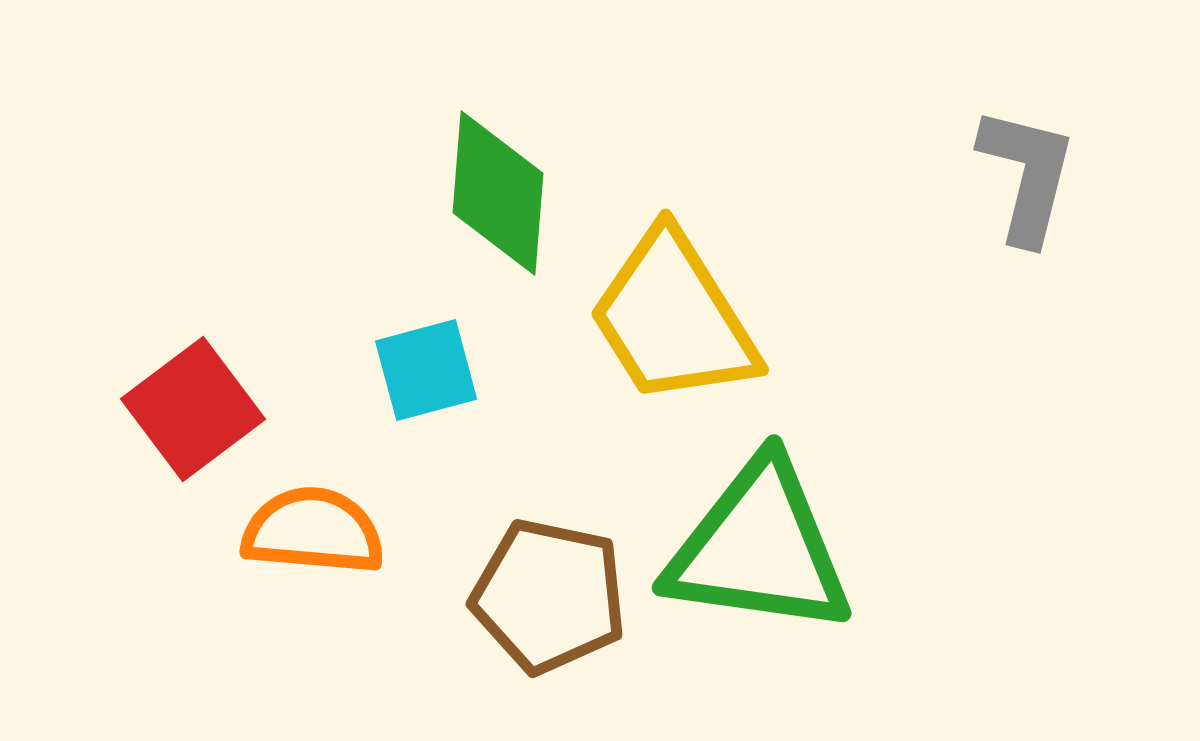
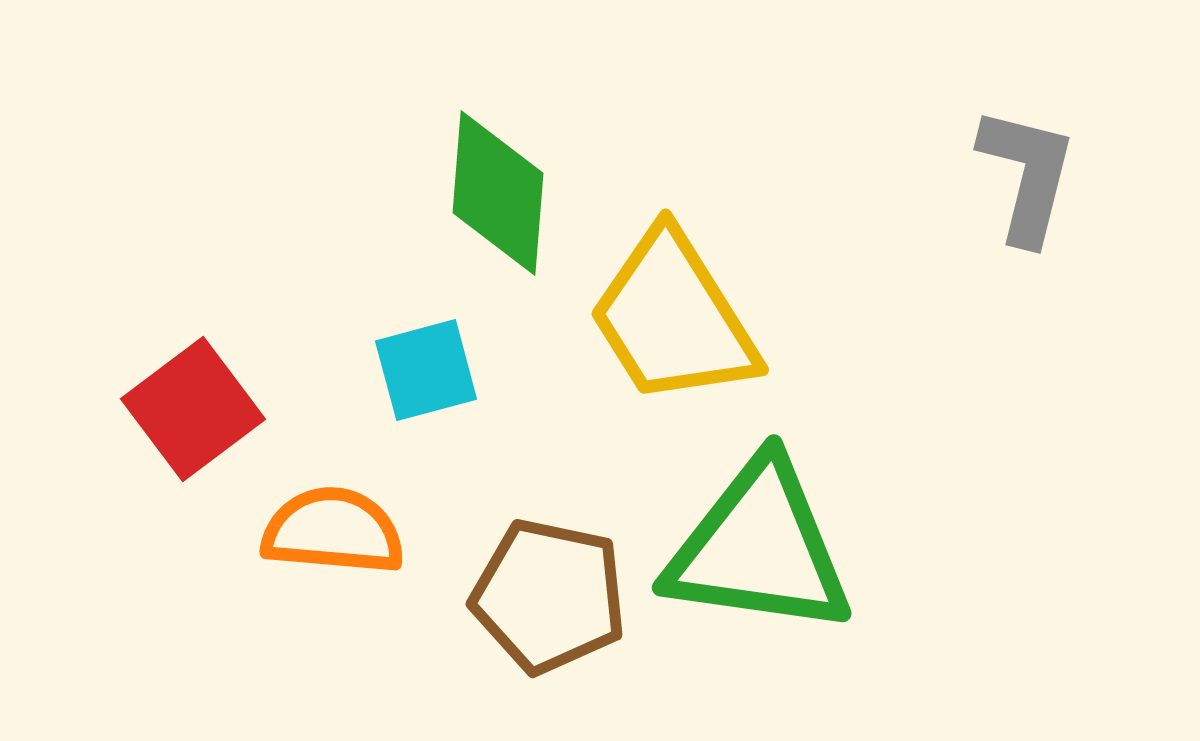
orange semicircle: moved 20 px right
